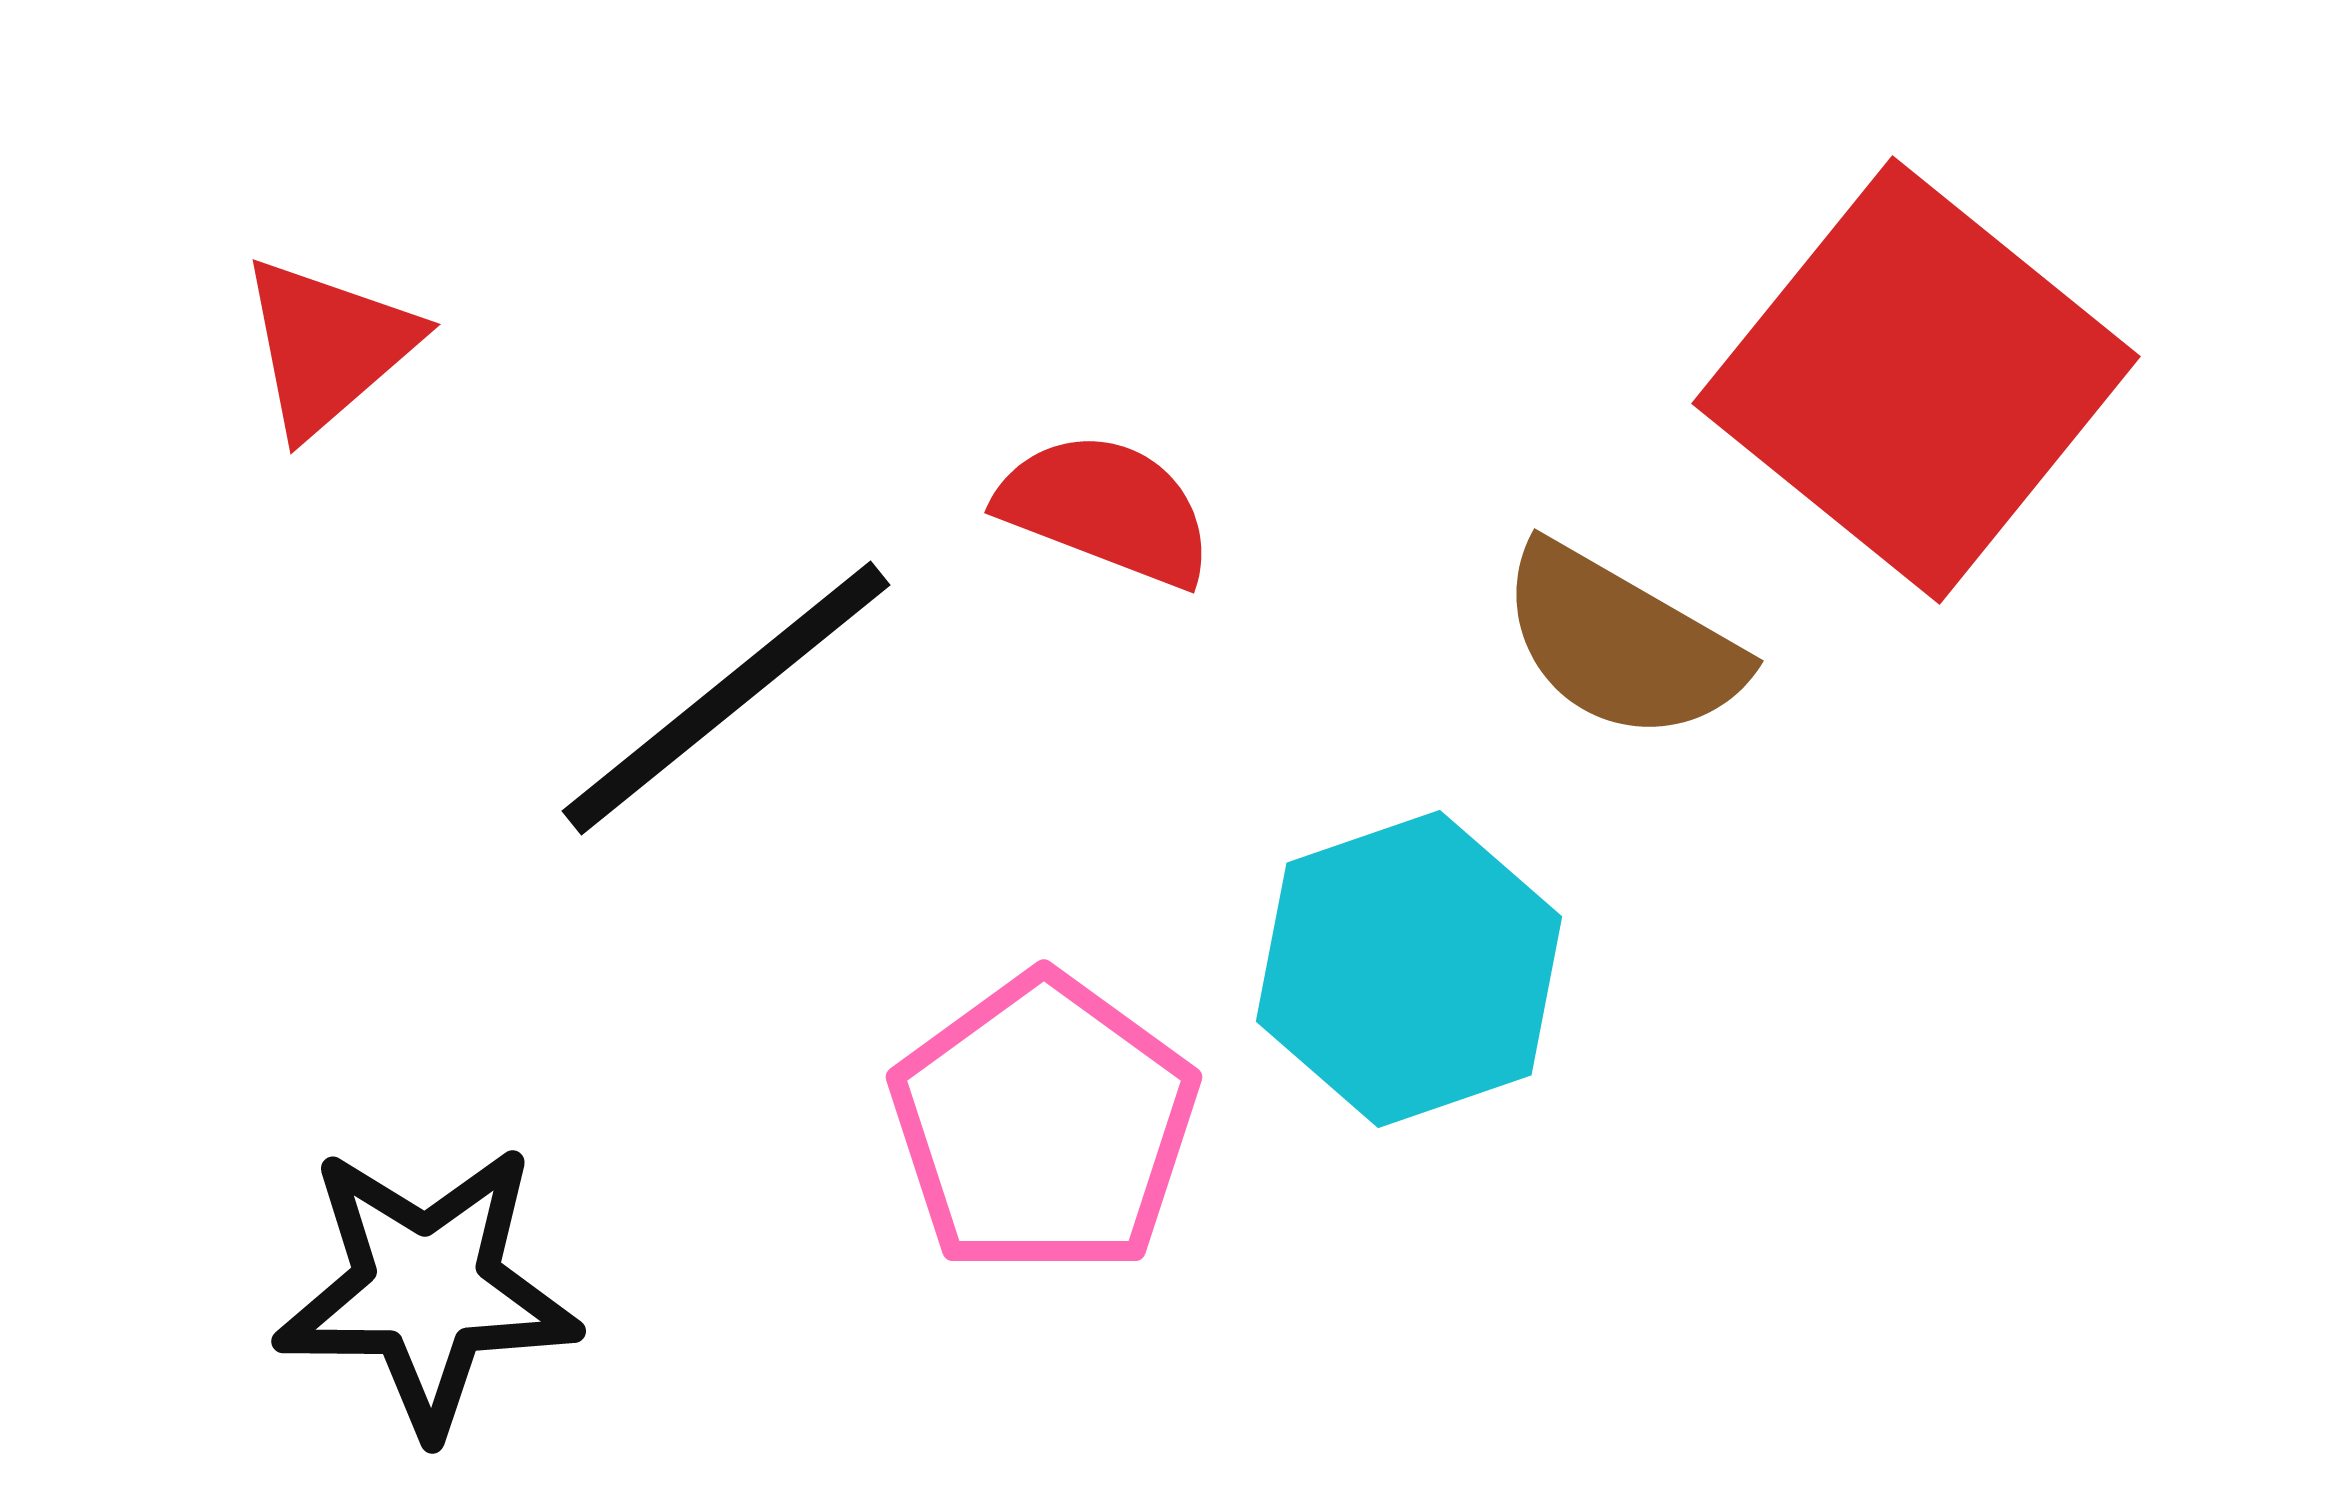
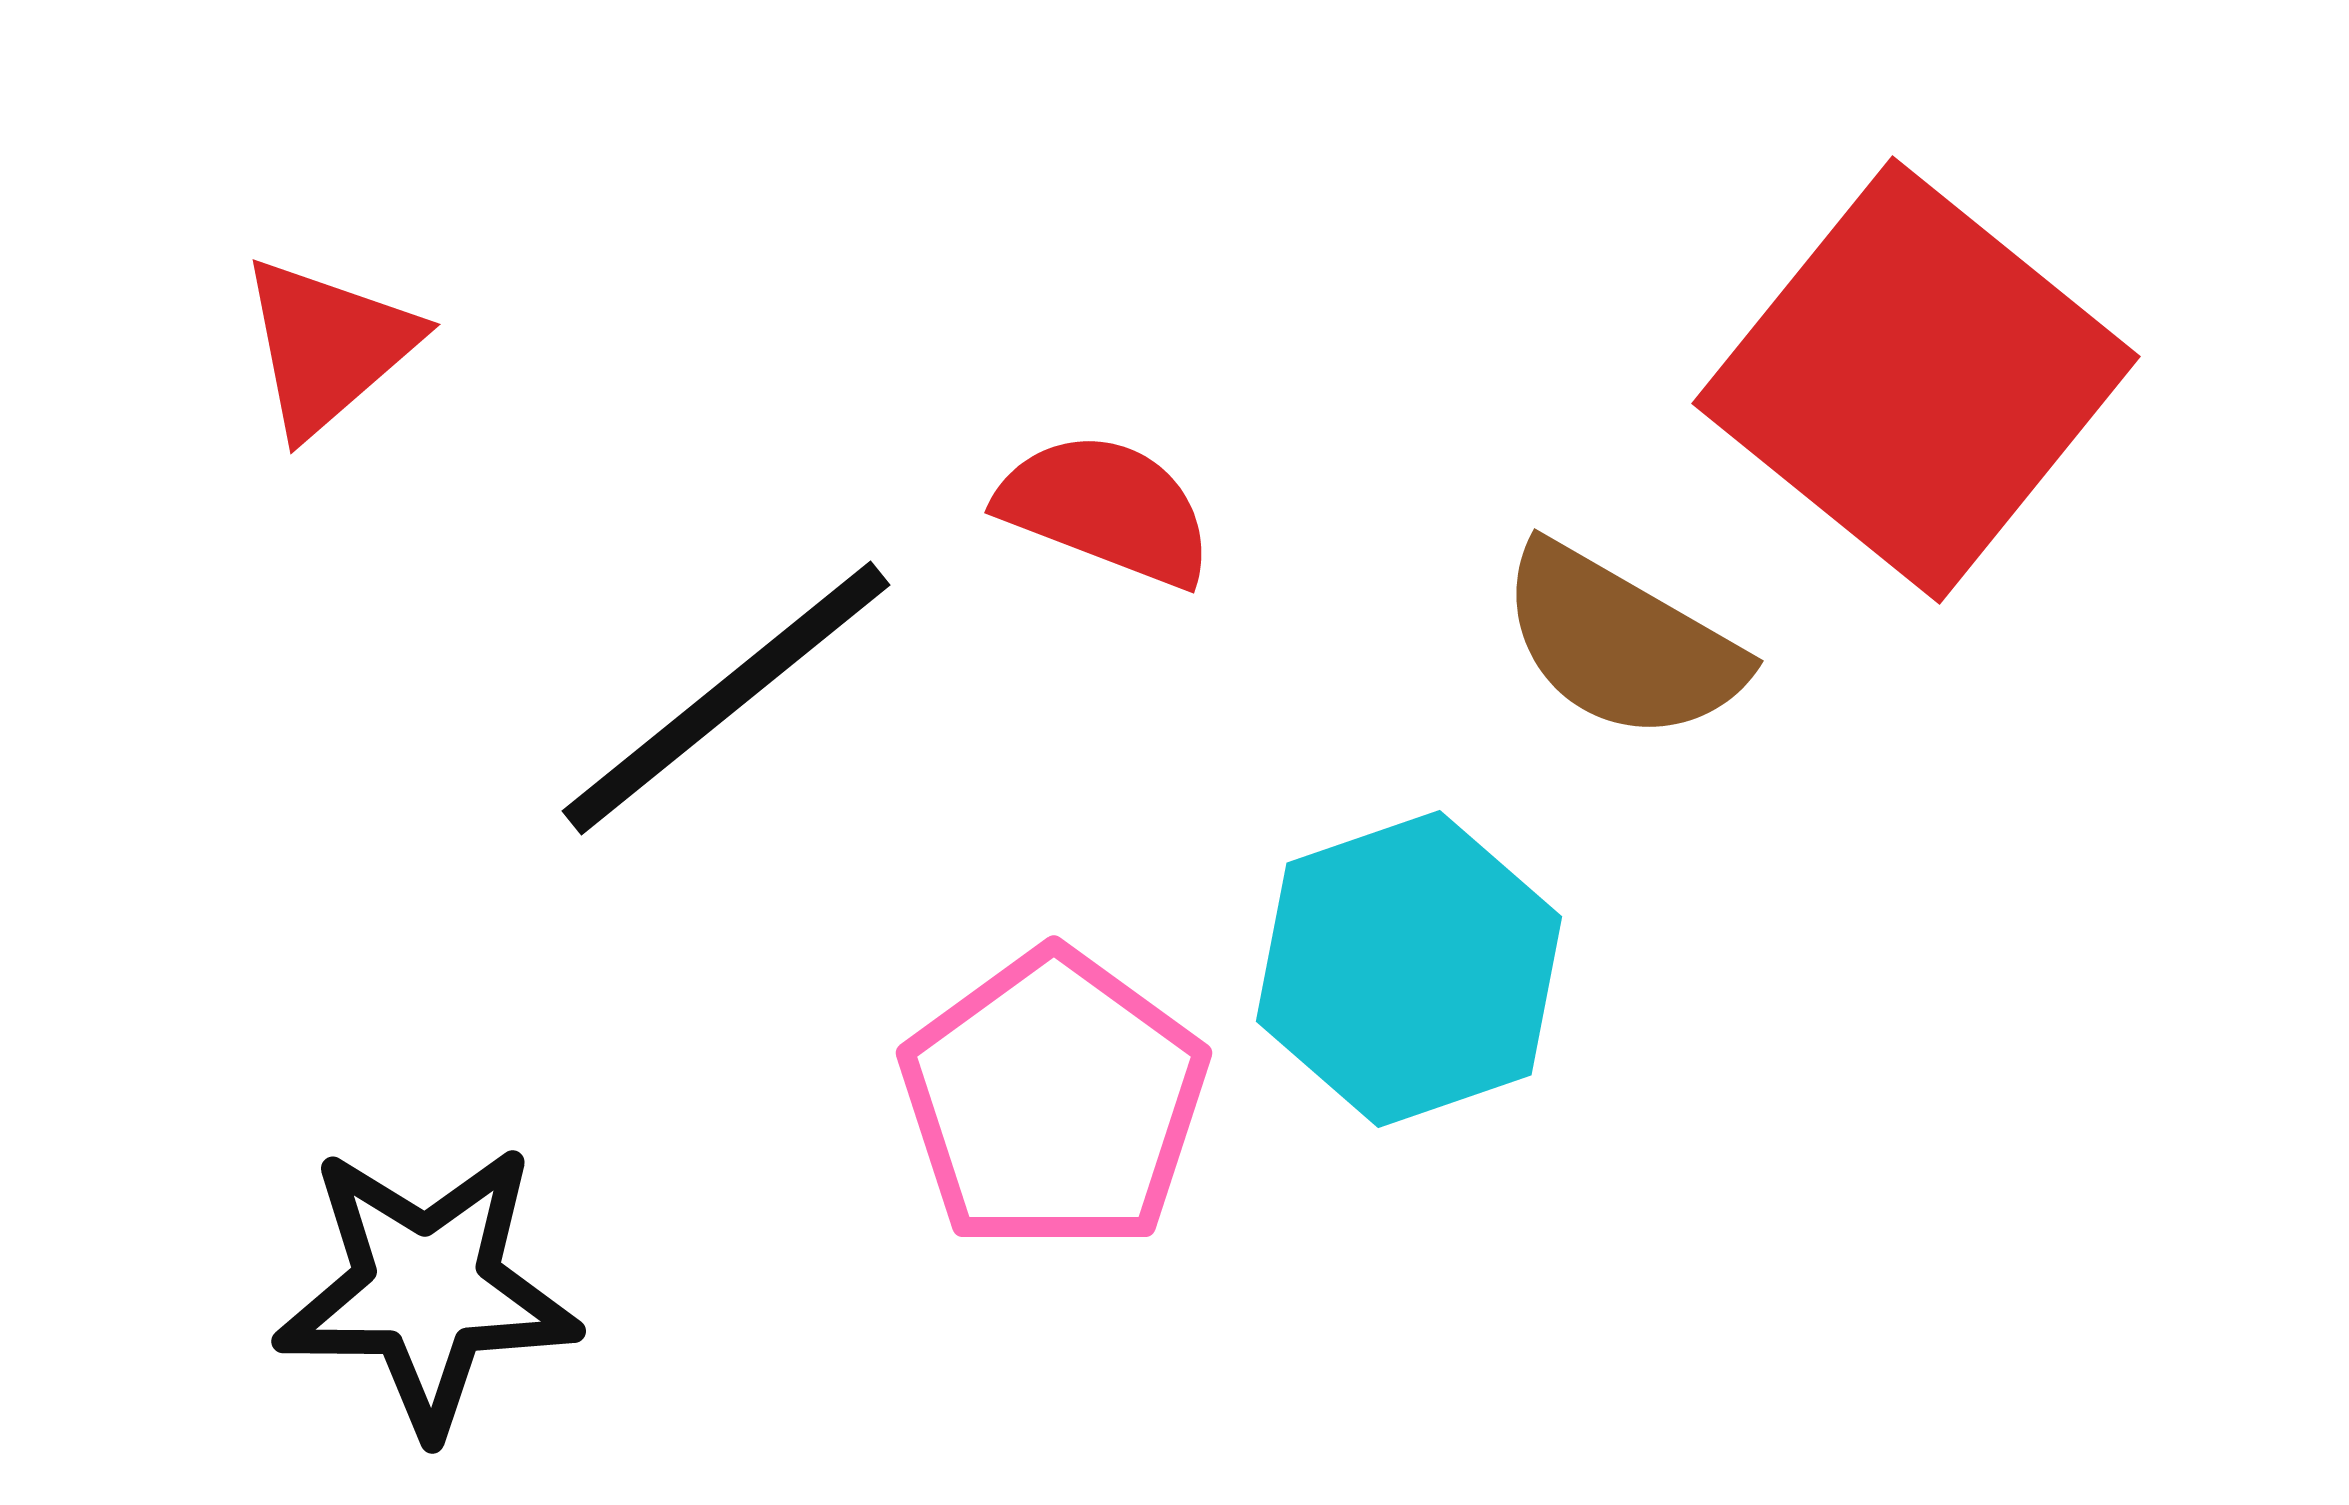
pink pentagon: moved 10 px right, 24 px up
